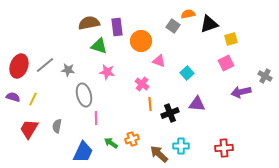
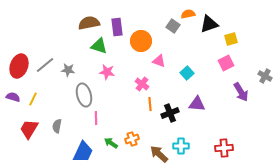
purple arrow: rotated 108 degrees counterclockwise
